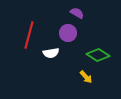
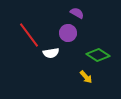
red line: rotated 52 degrees counterclockwise
